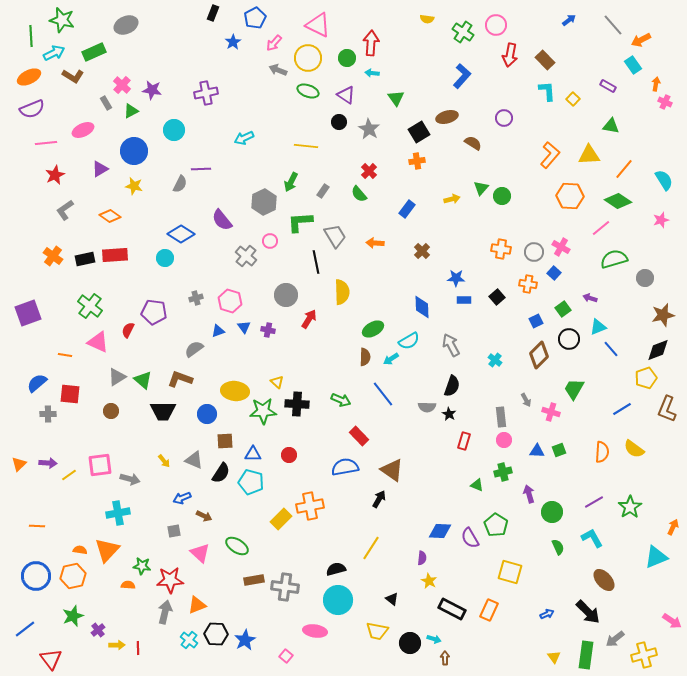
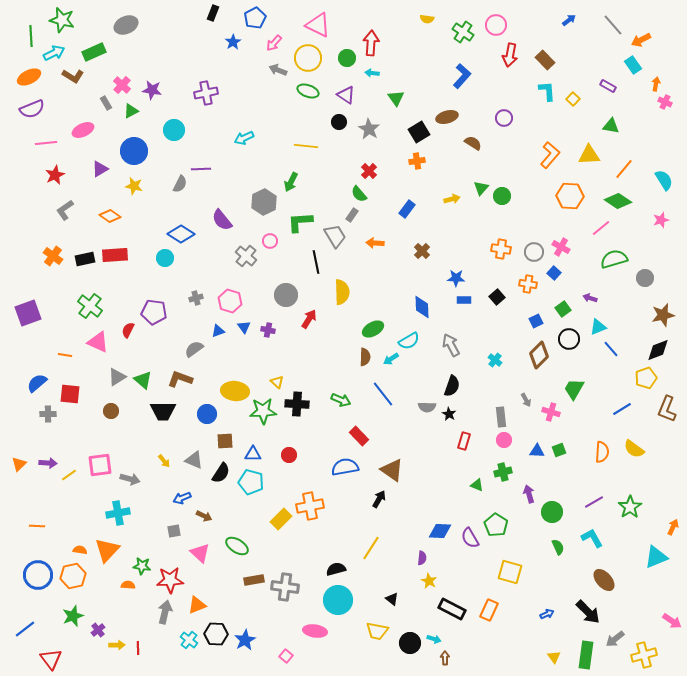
gray rectangle at (323, 191): moved 29 px right, 24 px down
blue circle at (36, 576): moved 2 px right, 1 px up
